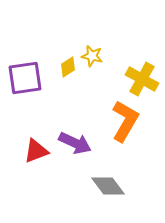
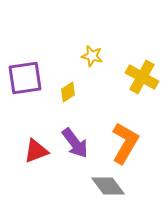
yellow diamond: moved 25 px down
yellow cross: moved 2 px up
orange L-shape: moved 22 px down
purple arrow: rotated 28 degrees clockwise
